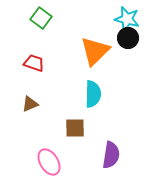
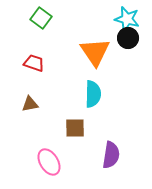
orange triangle: moved 1 px down; rotated 20 degrees counterclockwise
brown triangle: rotated 12 degrees clockwise
